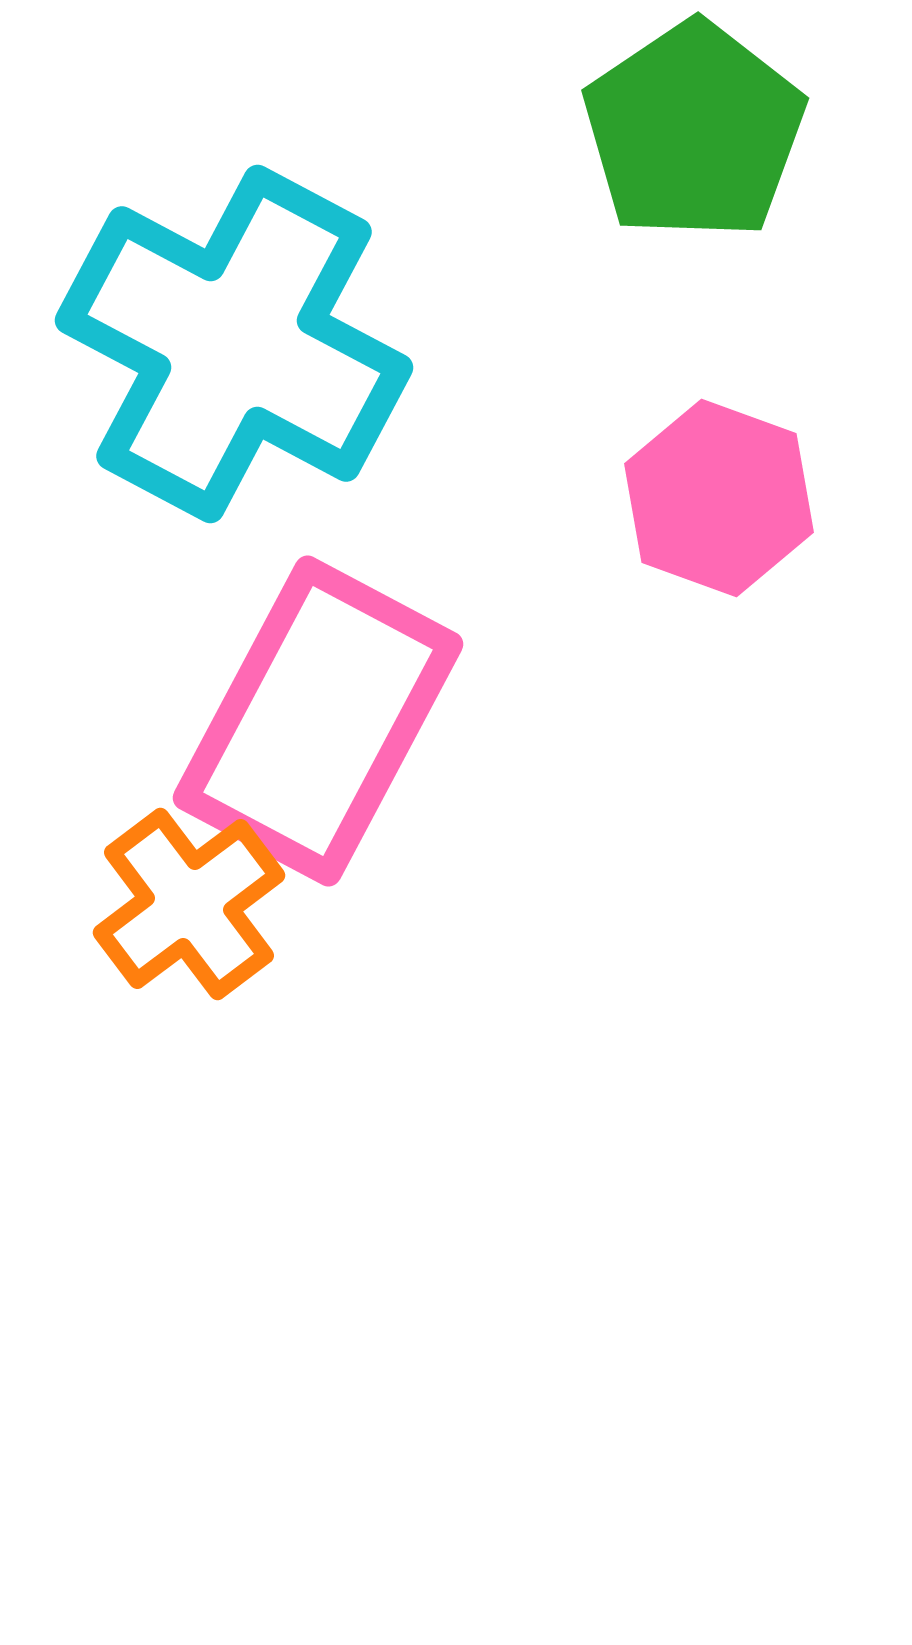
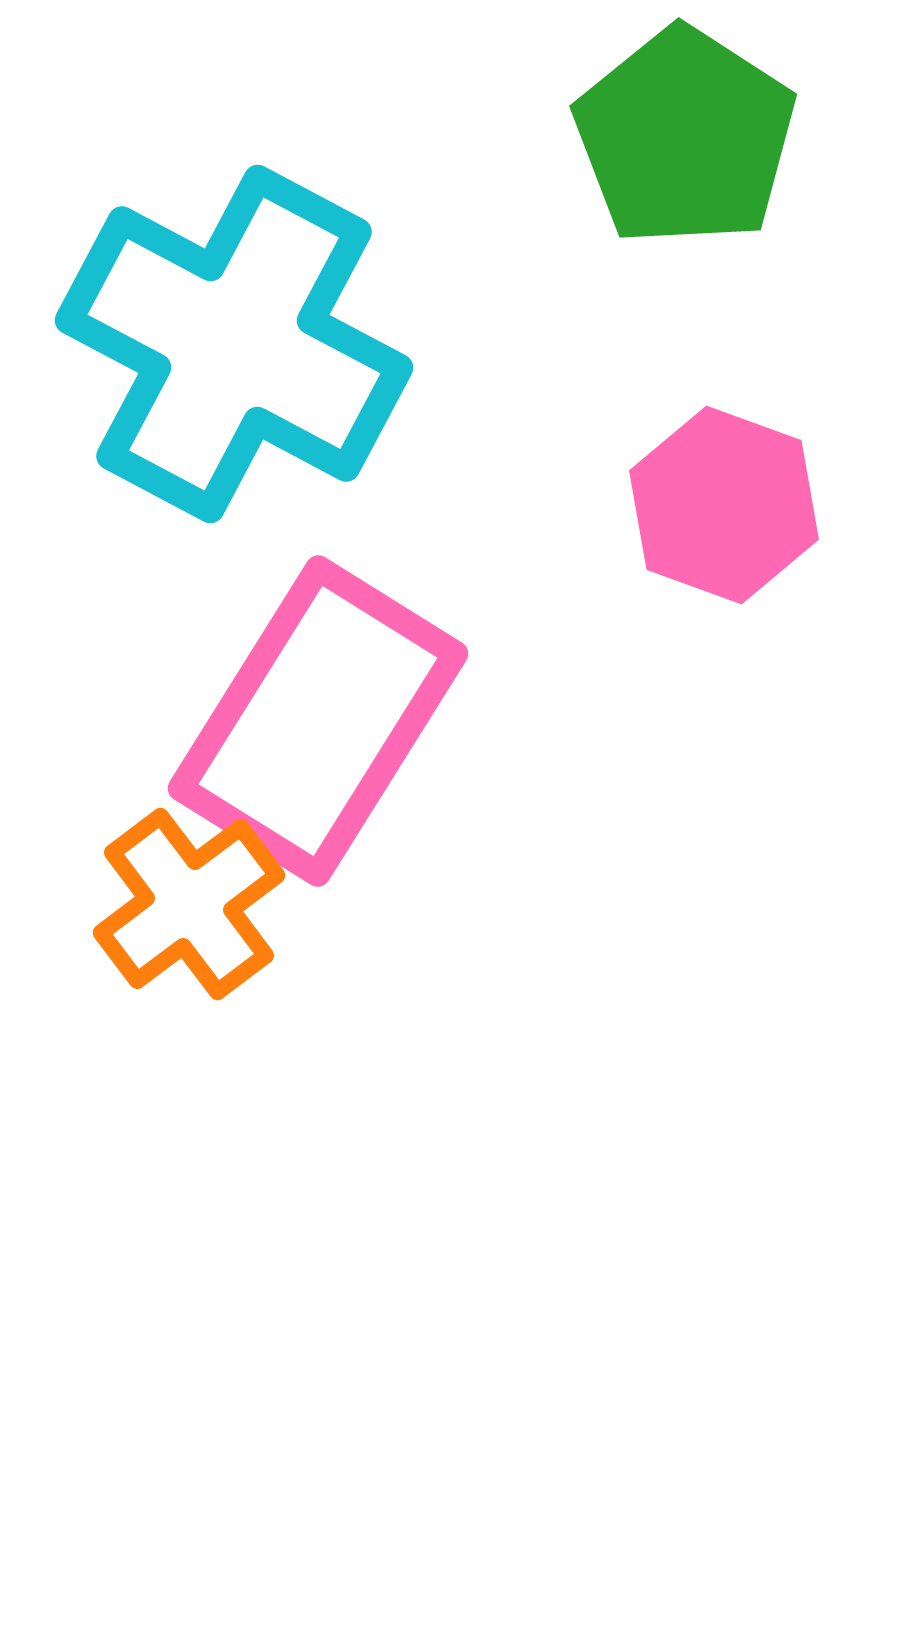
green pentagon: moved 9 px left, 6 px down; rotated 5 degrees counterclockwise
pink hexagon: moved 5 px right, 7 px down
pink rectangle: rotated 4 degrees clockwise
